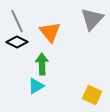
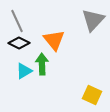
gray triangle: moved 1 px right, 1 px down
orange triangle: moved 4 px right, 8 px down
black diamond: moved 2 px right, 1 px down
cyan triangle: moved 12 px left, 15 px up
